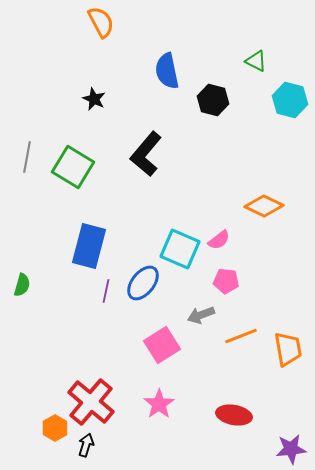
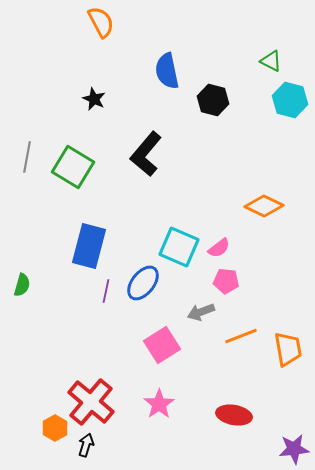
green triangle: moved 15 px right
pink semicircle: moved 8 px down
cyan square: moved 1 px left, 2 px up
gray arrow: moved 3 px up
purple star: moved 3 px right
